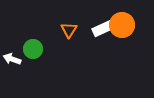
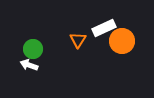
orange circle: moved 16 px down
orange triangle: moved 9 px right, 10 px down
white arrow: moved 17 px right, 6 px down
